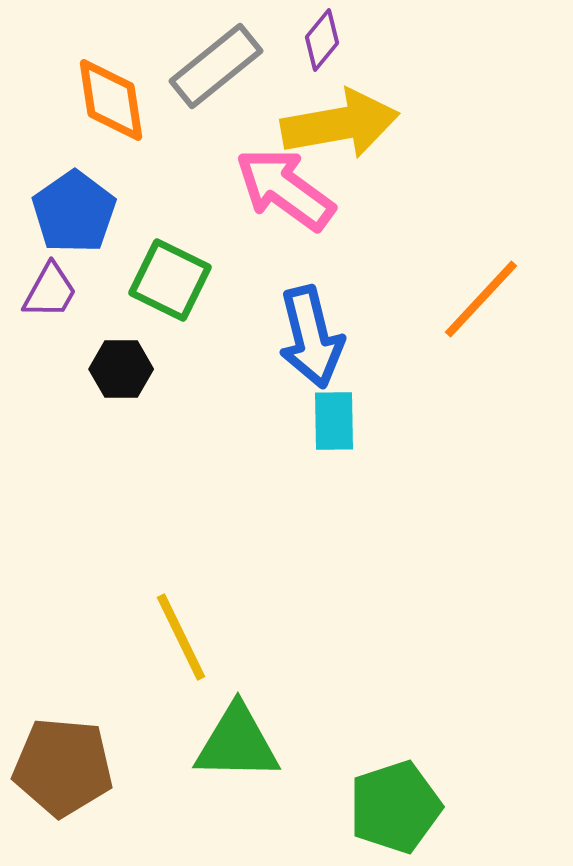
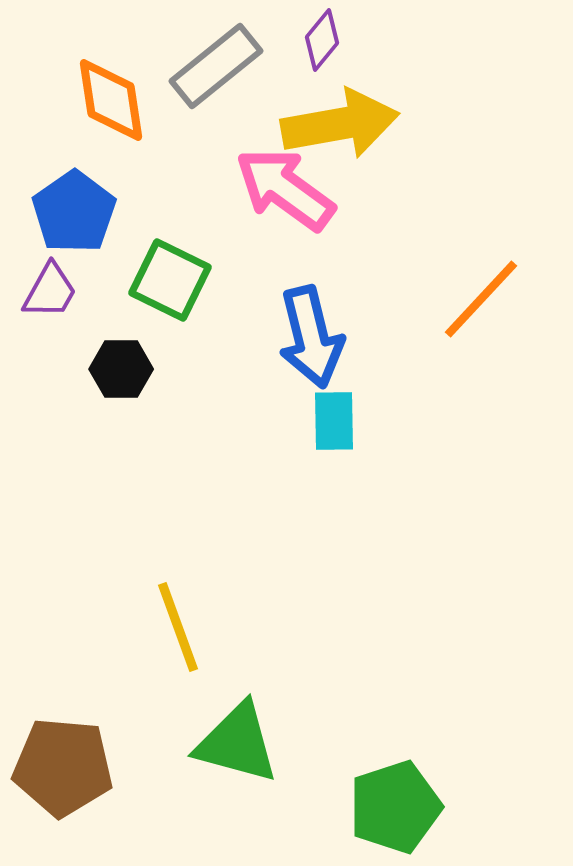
yellow line: moved 3 px left, 10 px up; rotated 6 degrees clockwise
green triangle: rotated 14 degrees clockwise
